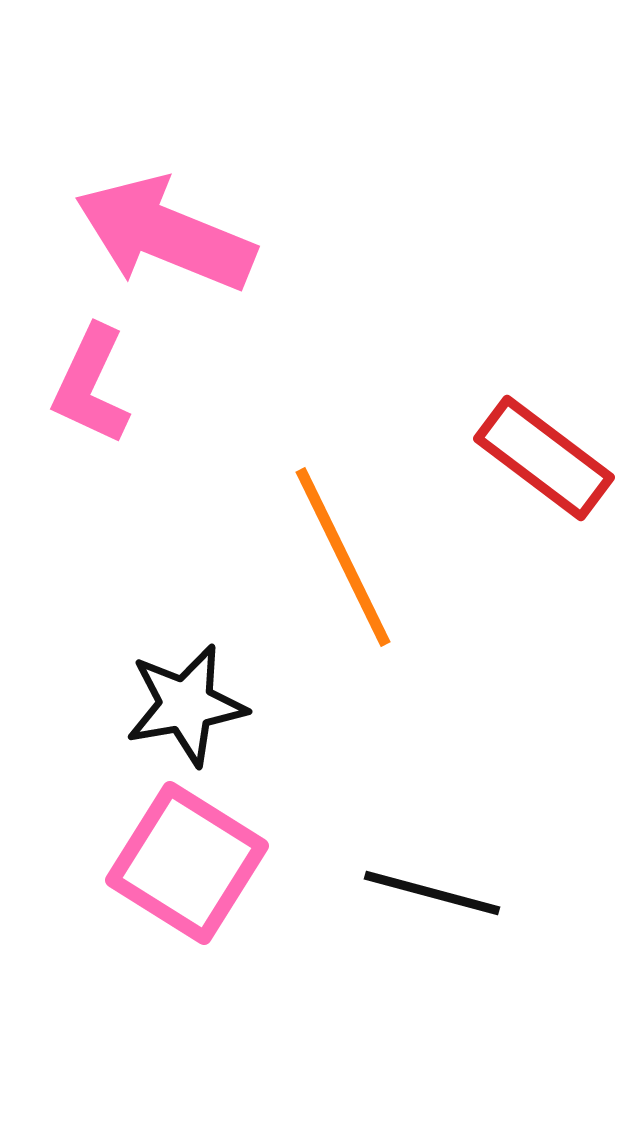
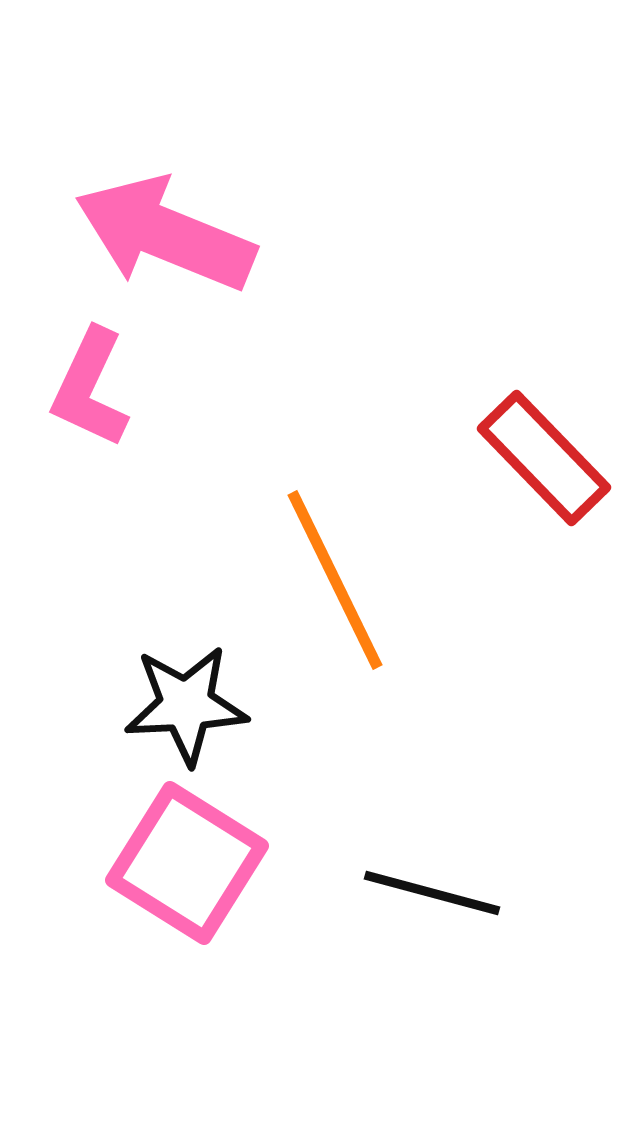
pink L-shape: moved 1 px left, 3 px down
red rectangle: rotated 9 degrees clockwise
orange line: moved 8 px left, 23 px down
black star: rotated 7 degrees clockwise
